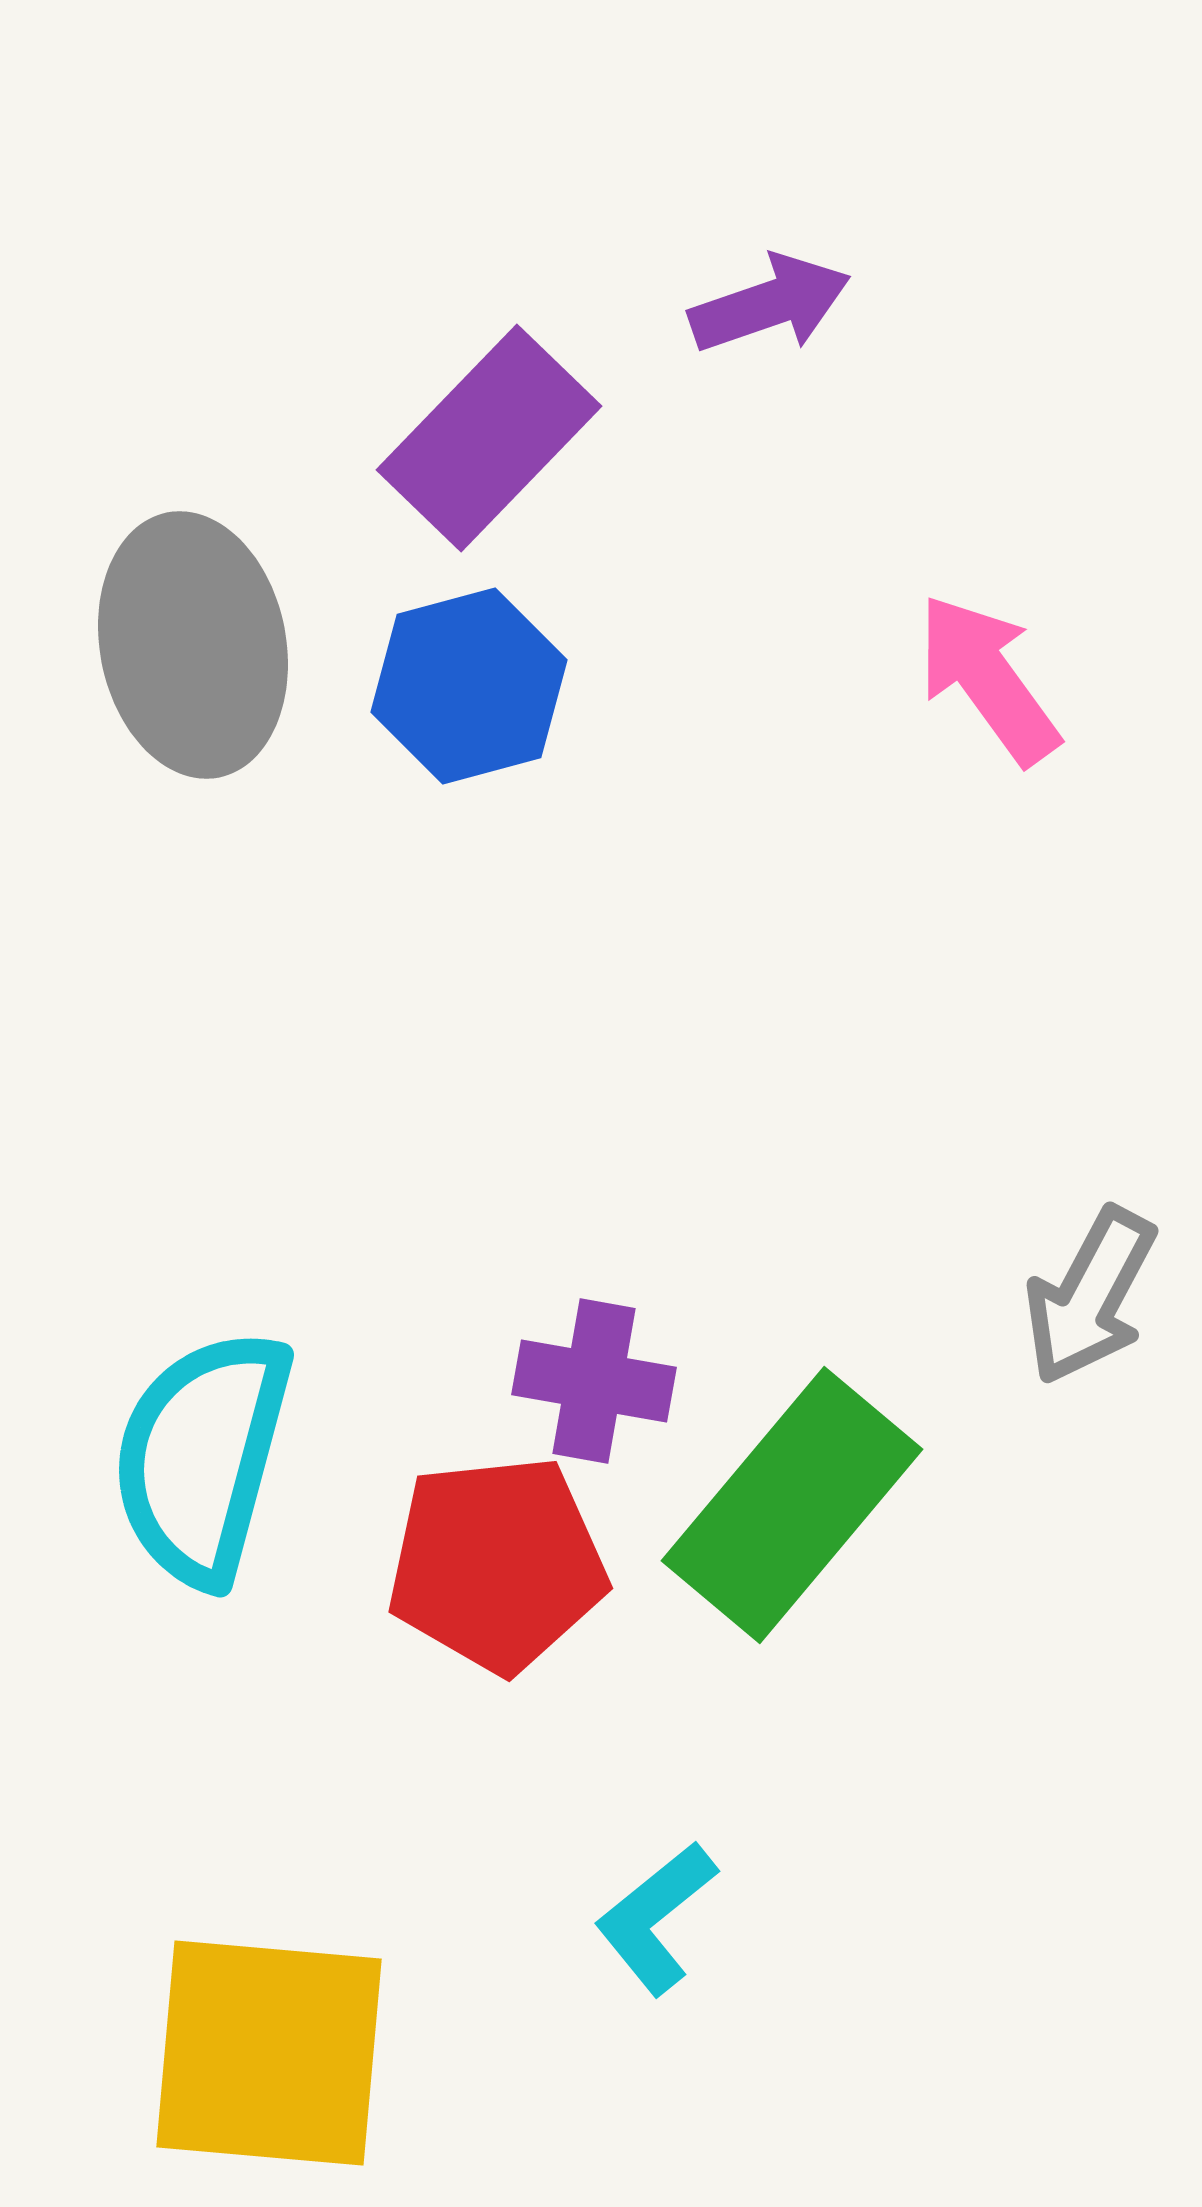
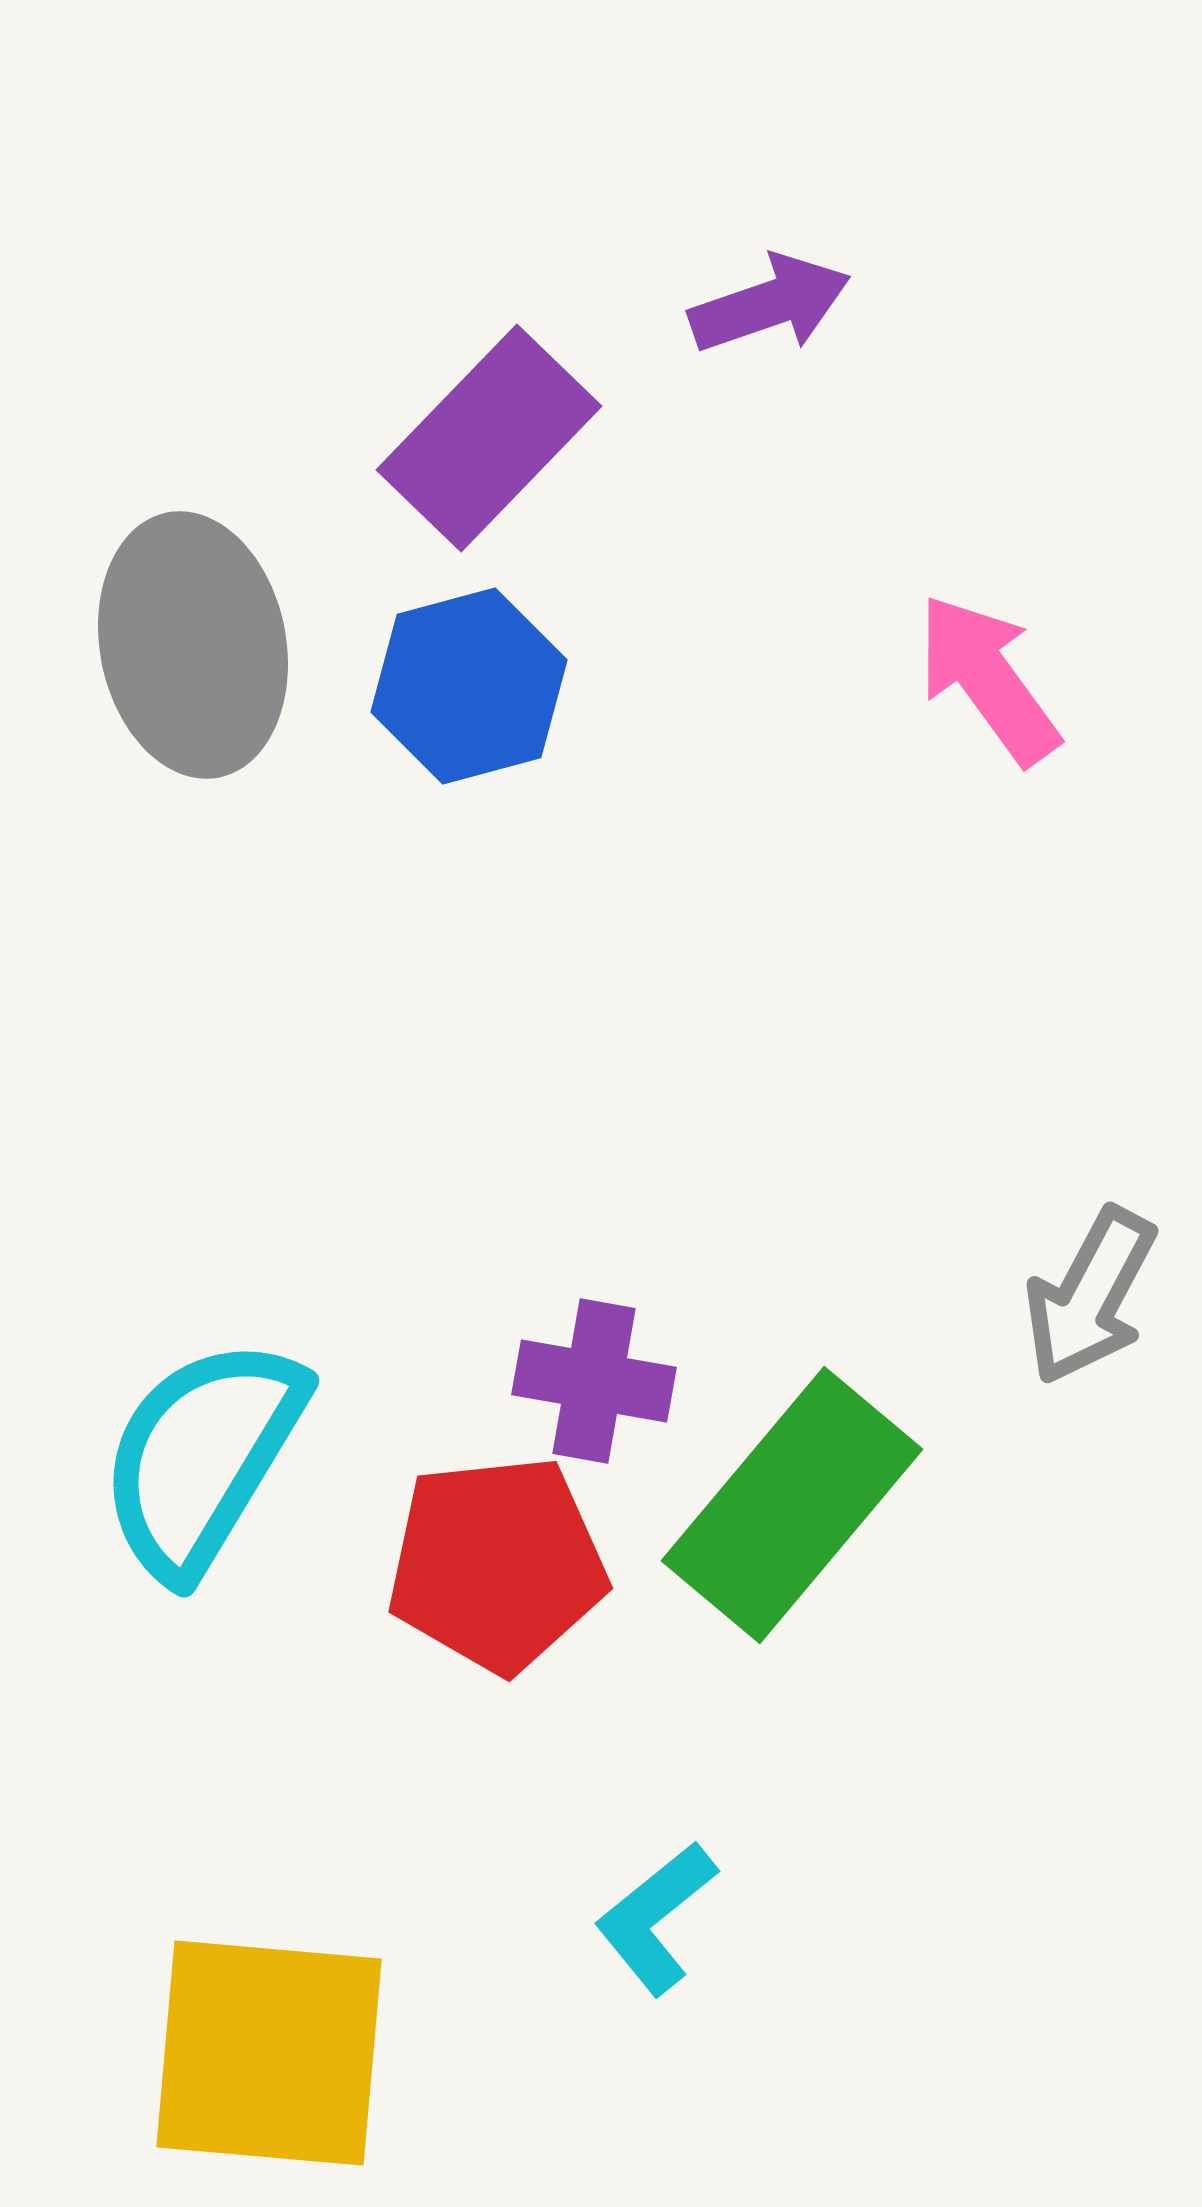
cyan semicircle: rotated 16 degrees clockwise
